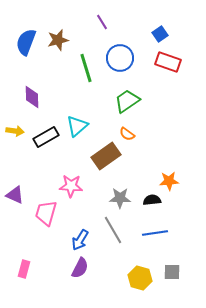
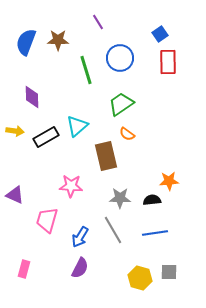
purple line: moved 4 px left
brown star: rotated 15 degrees clockwise
red rectangle: rotated 70 degrees clockwise
green line: moved 2 px down
green trapezoid: moved 6 px left, 3 px down
brown rectangle: rotated 68 degrees counterclockwise
pink trapezoid: moved 1 px right, 7 px down
blue arrow: moved 3 px up
gray square: moved 3 px left
